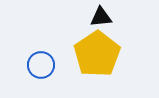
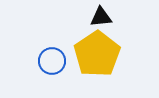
blue circle: moved 11 px right, 4 px up
